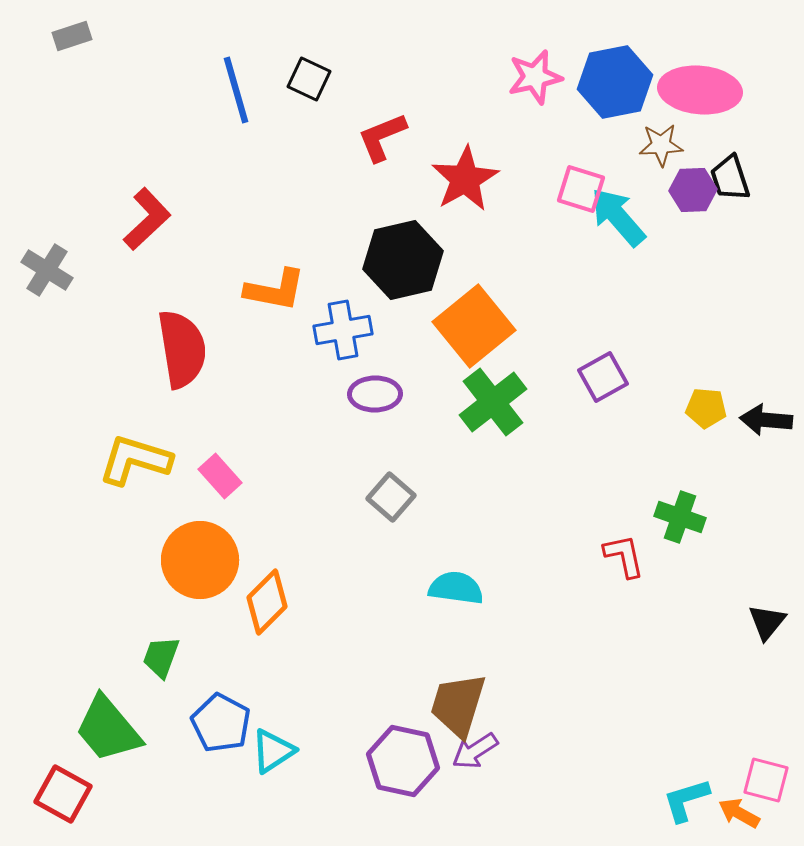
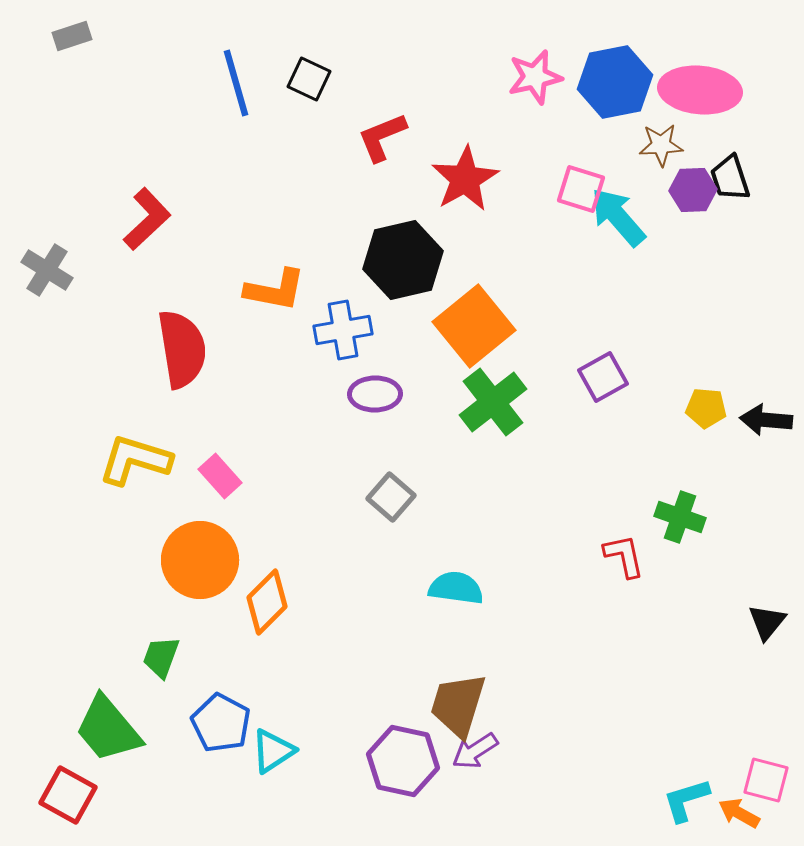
blue line at (236, 90): moved 7 px up
red square at (63, 794): moved 5 px right, 1 px down
